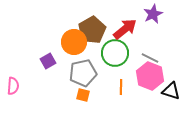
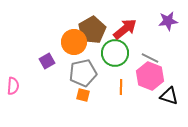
purple star: moved 15 px right, 7 px down; rotated 18 degrees clockwise
purple square: moved 1 px left
black triangle: moved 2 px left, 5 px down
